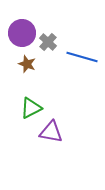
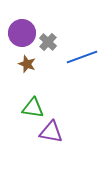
blue line: rotated 36 degrees counterclockwise
green triangle: moved 2 px right; rotated 35 degrees clockwise
